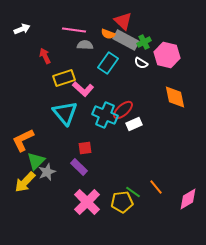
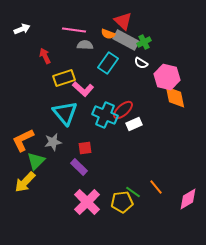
pink hexagon: moved 22 px down
gray star: moved 6 px right, 30 px up; rotated 12 degrees clockwise
